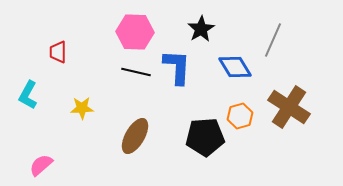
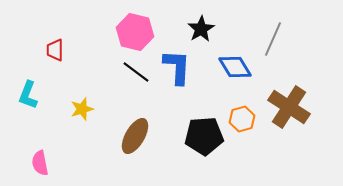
pink hexagon: rotated 12 degrees clockwise
gray line: moved 1 px up
red trapezoid: moved 3 px left, 2 px up
black line: rotated 24 degrees clockwise
cyan L-shape: rotated 8 degrees counterclockwise
yellow star: moved 1 px down; rotated 15 degrees counterclockwise
orange hexagon: moved 2 px right, 3 px down
black pentagon: moved 1 px left, 1 px up
pink semicircle: moved 1 px left, 2 px up; rotated 60 degrees counterclockwise
